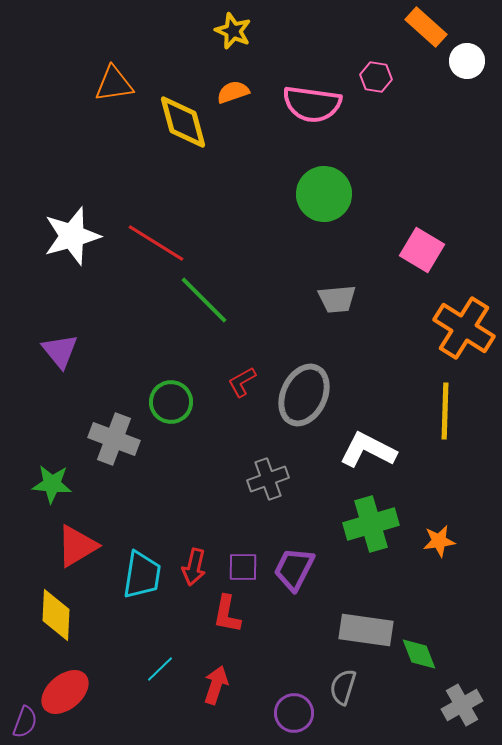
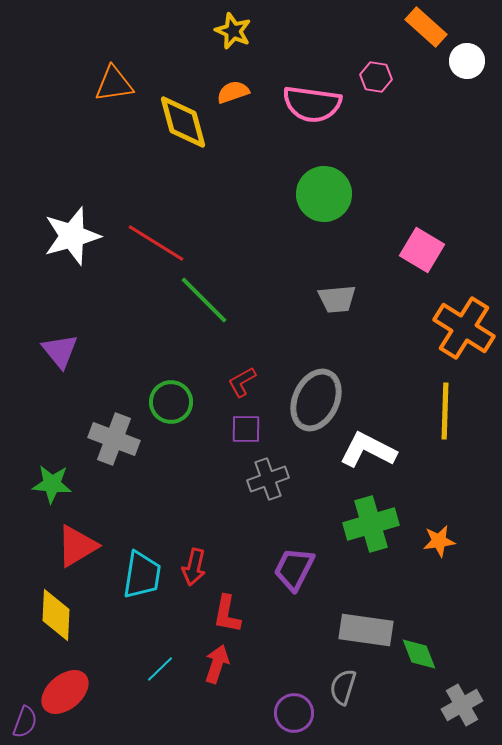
gray ellipse at (304, 395): moved 12 px right, 5 px down
purple square at (243, 567): moved 3 px right, 138 px up
red arrow at (216, 685): moved 1 px right, 21 px up
